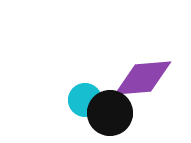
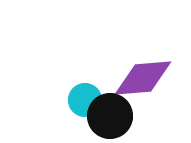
black circle: moved 3 px down
